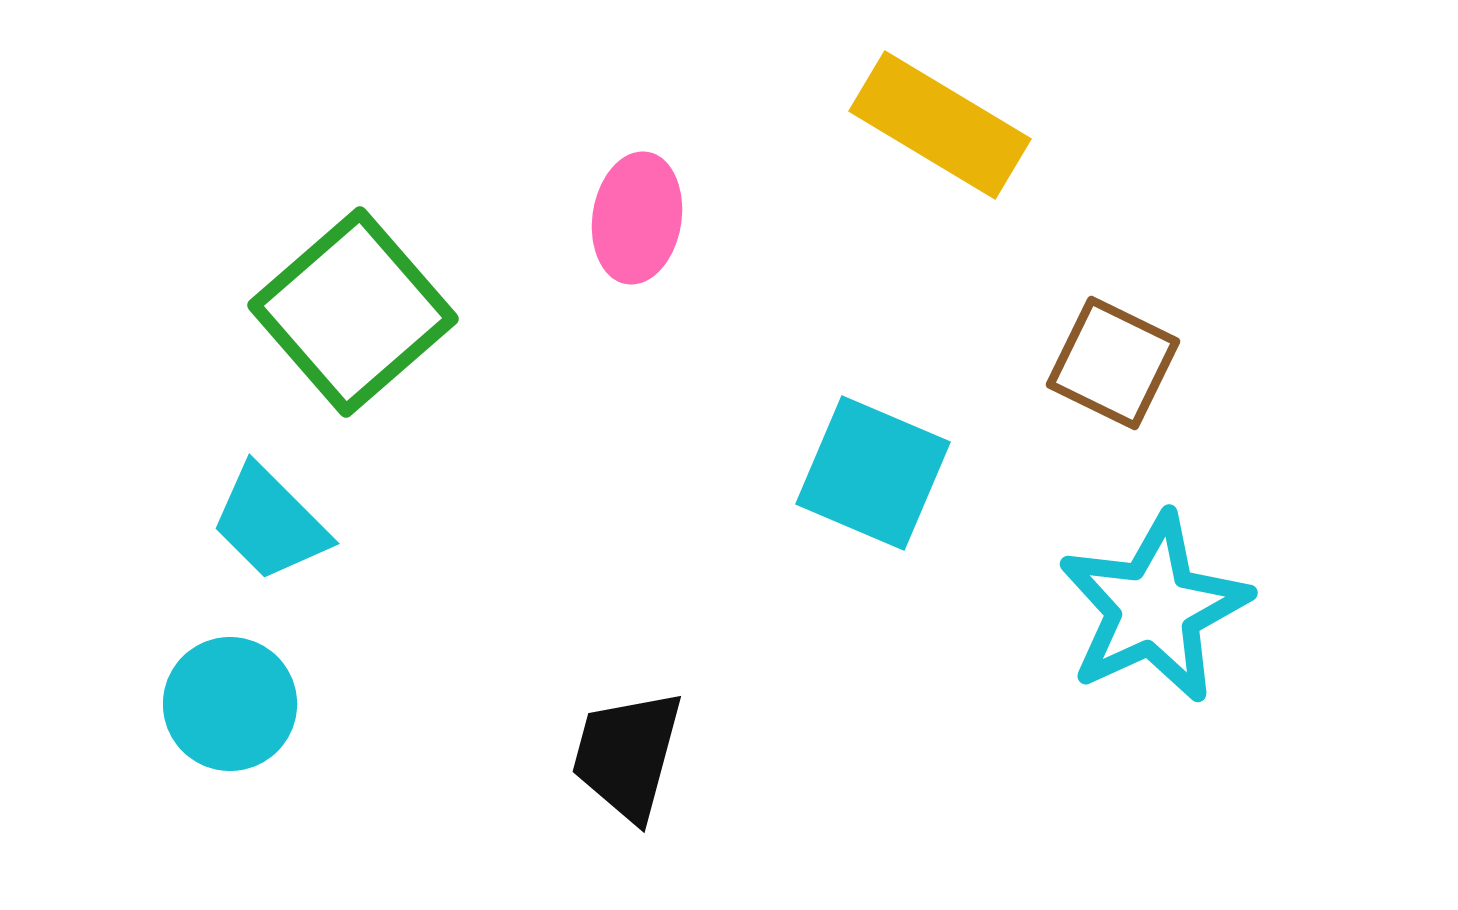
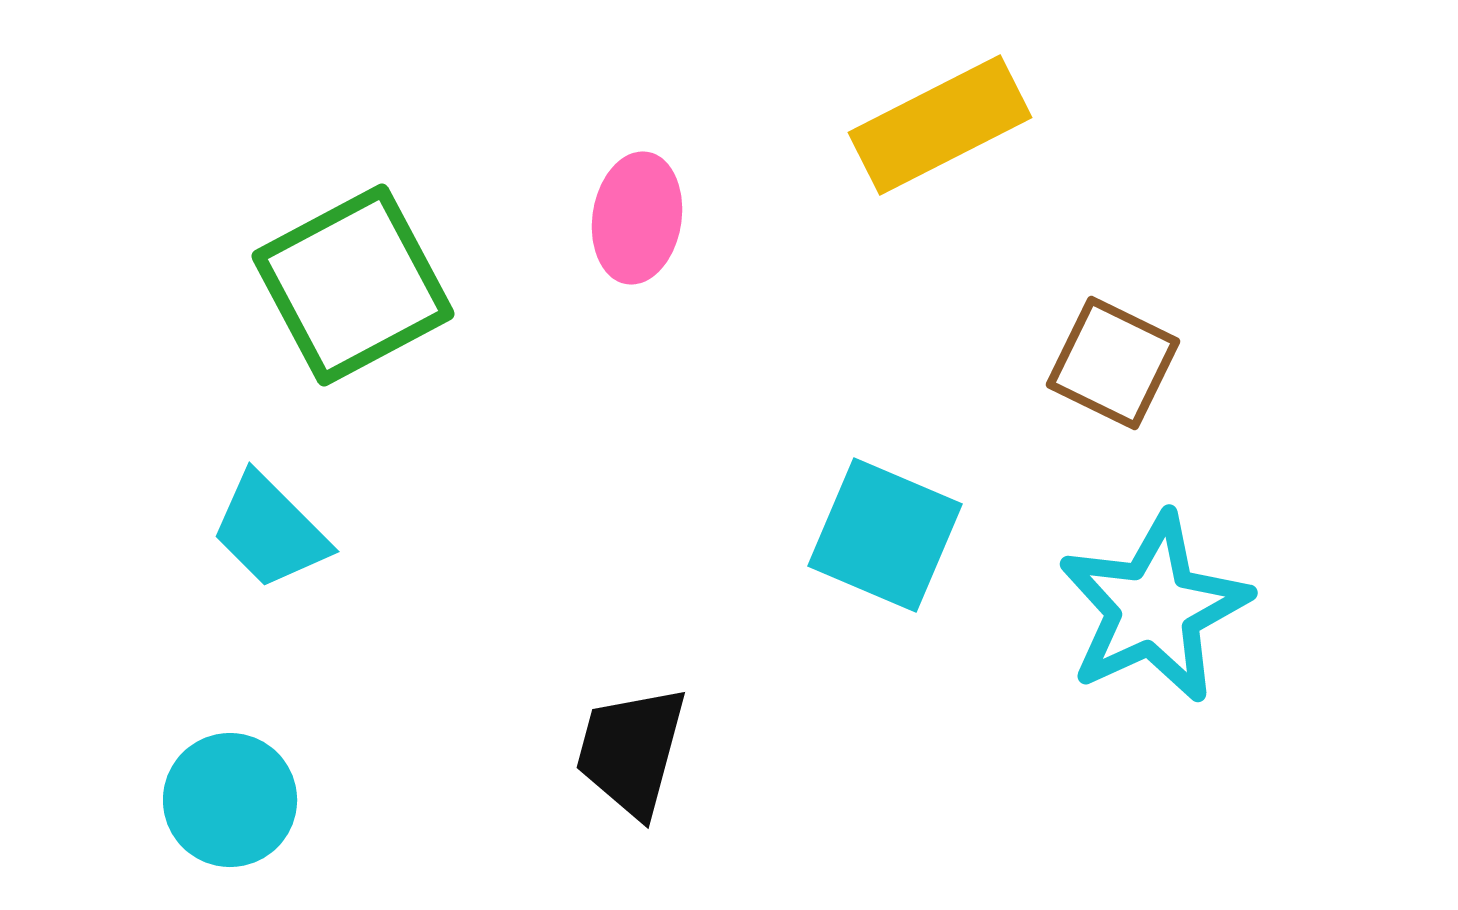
yellow rectangle: rotated 58 degrees counterclockwise
green square: moved 27 px up; rotated 13 degrees clockwise
cyan square: moved 12 px right, 62 px down
cyan trapezoid: moved 8 px down
cyan circle: moved 96 px down
black trapezoid: moved 4 px right, 4 px up
